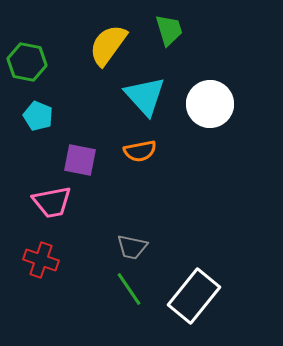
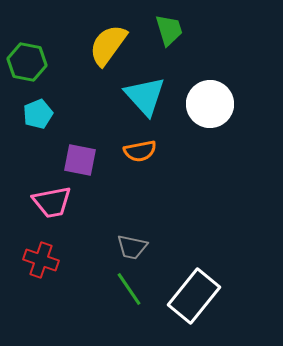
cyan pentagon: moved 2 px up; rotated 28 degrees clockwise
